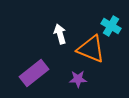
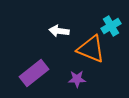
cyan cross: rotated 30 degrees clockwise
white arrow: moved 1 px left, 3 px up; rotated 66 degrees counterclockwise
purple star: moved 1 px left
